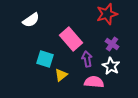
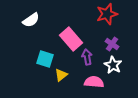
purple arrow: moved 2 px up
white star: moved 2 px right, 1 px up
